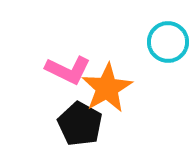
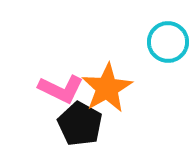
pink L-shape: moved 7 px left, 19 px down
